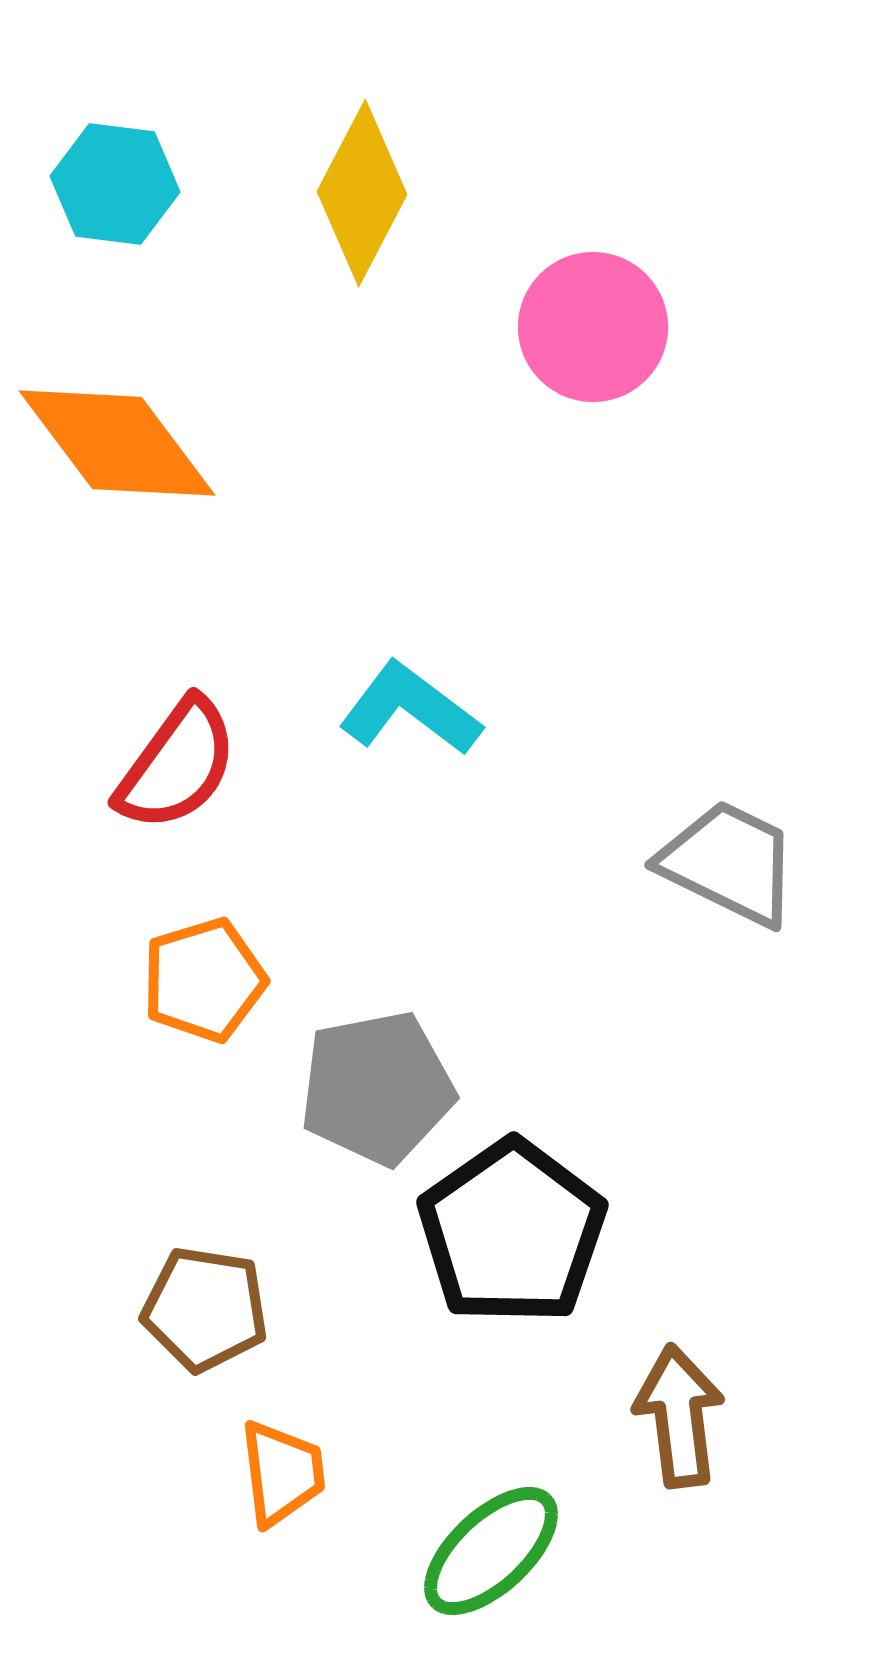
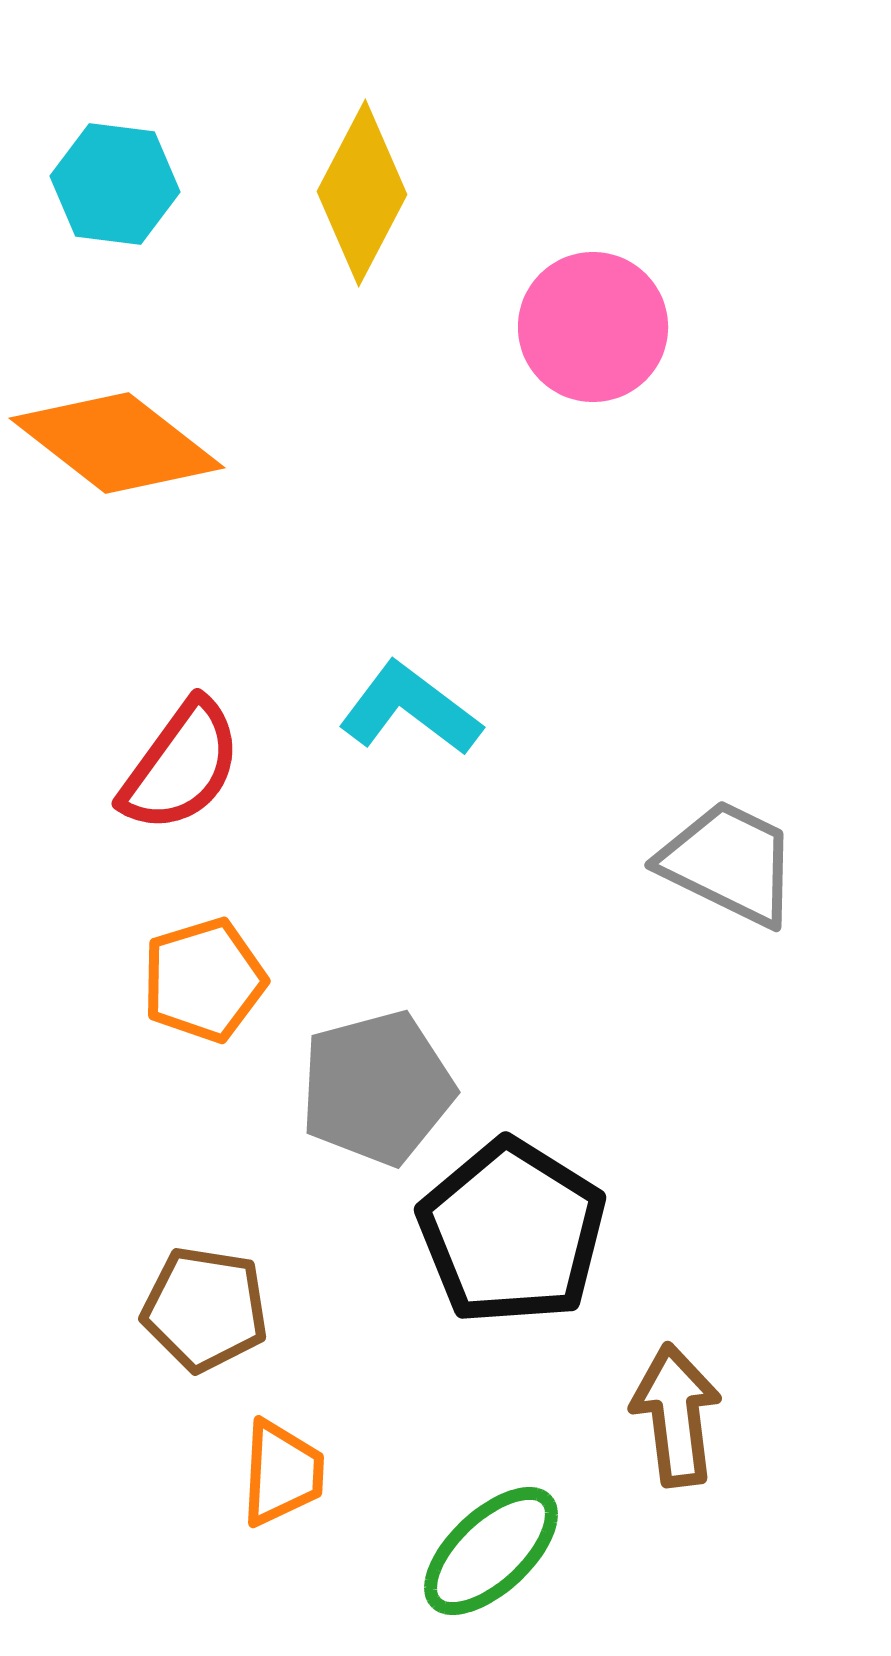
orange diamond: rotated 15 degrees counterclockwise
red semicircle: moved 4 px right, 1 px down
gray pentagon: rotated 4 degrees counterclockwise
black pentagon: rotated 5 degrees counterclockwise
brown arrow: moved 3 px left, 1 px up
orange trapezoid: rotated 10 degrees clockwise
